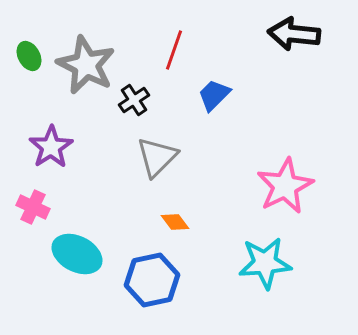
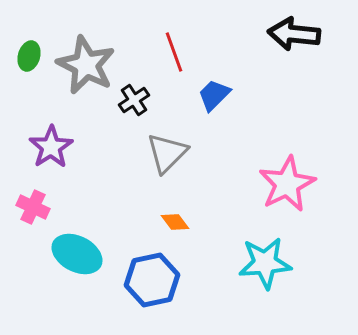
red line: moved 2 px down; rotated 39 degrees counterclockwise
green ellipse: rotated 44 degrees clockwise
gray triangle: moved 10 px right, 4 px up
pink star: moved 2 px right, 2 px up
